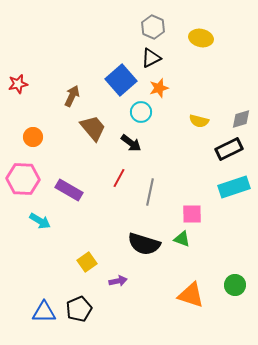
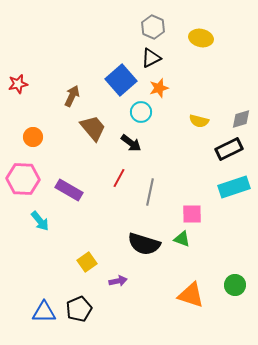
cyan arrow: rotated 20 degrees clockwise
